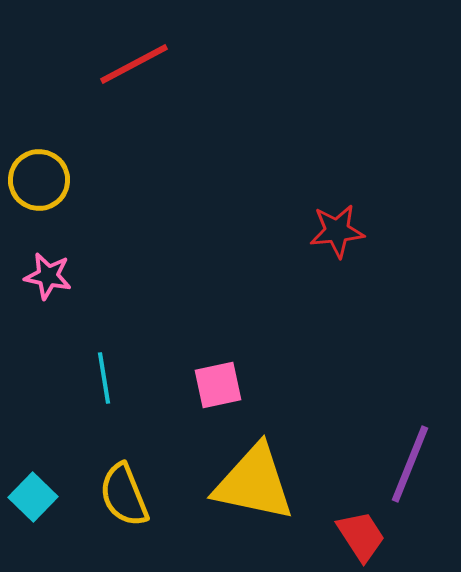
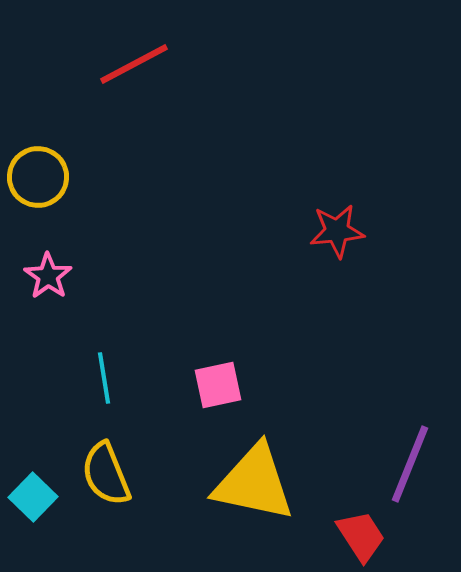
yellow circle: moved 1 px left, 3 px up
pink star: rotated 24 degrees clockwise
yellow semicircle: moved 18 px left, 21 px up
